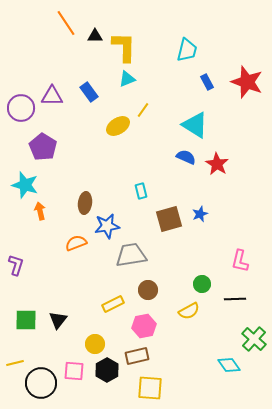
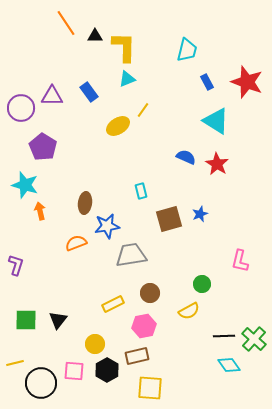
cyan triangle at (195, 125): moved 21 px right, 4 px up
brown circle at (148, 290): moved 2 px right, 3 px down
black line at (235, 299): moved 11 px left, 37 px down
